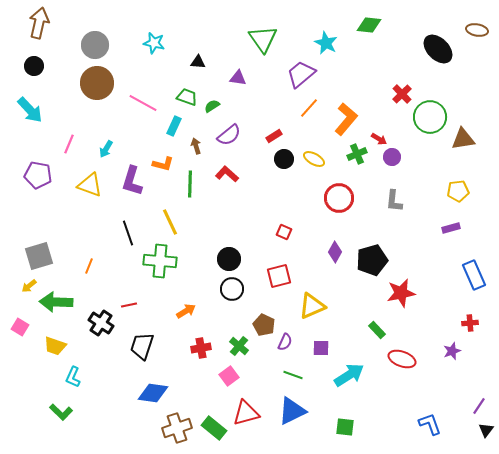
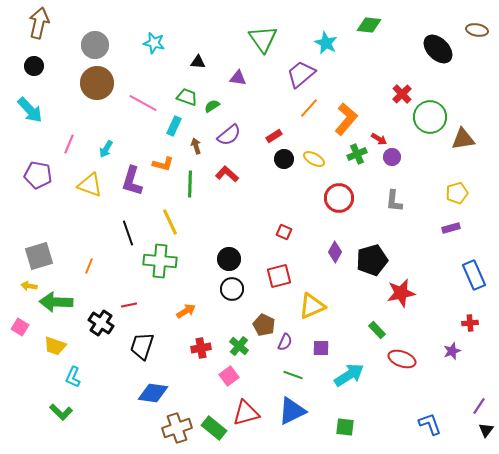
yellow pentagon at (458, 191): moved 1 px left, 2 px down; rotated 10 degrees counterclockwise
yellow arrow at (29, 286): rotated 49 degrees clockwise
